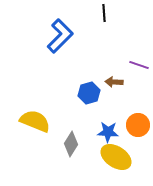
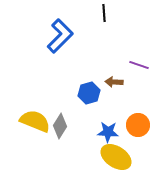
gray diamond: moved 11 px left, 18 px up
